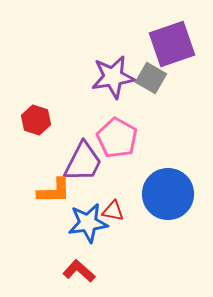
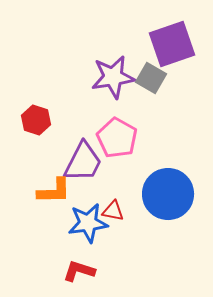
red L-shape: rotated 24 degrees counterclockwise
